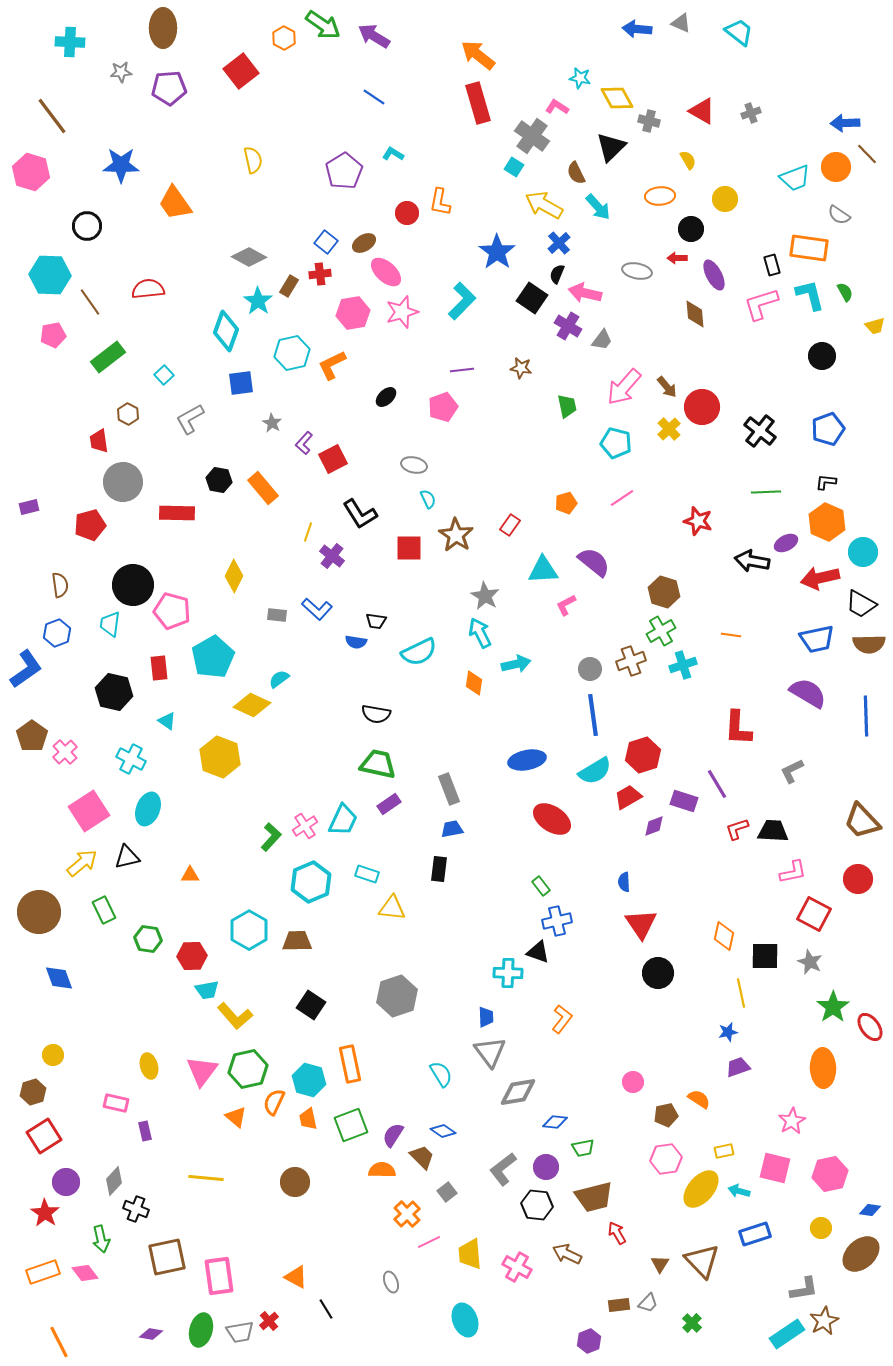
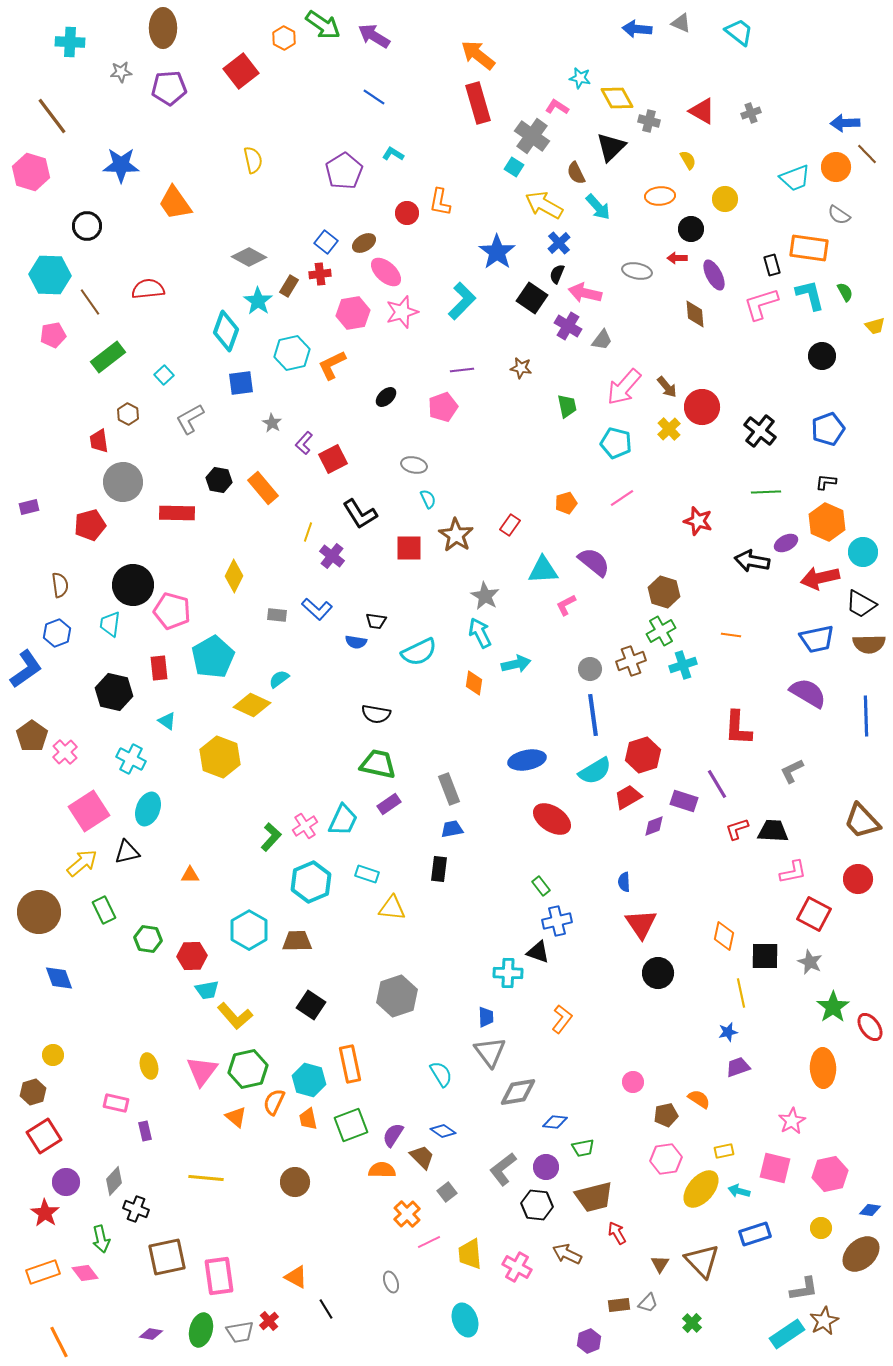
black triangle at (127, 857): moved 5 px up
